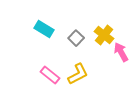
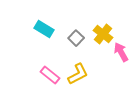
yellow cross: moved 1 px left, 1 px up
